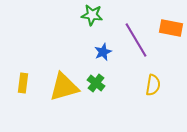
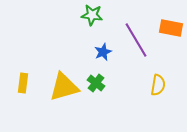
yellow semicircle: moved 5 px right
